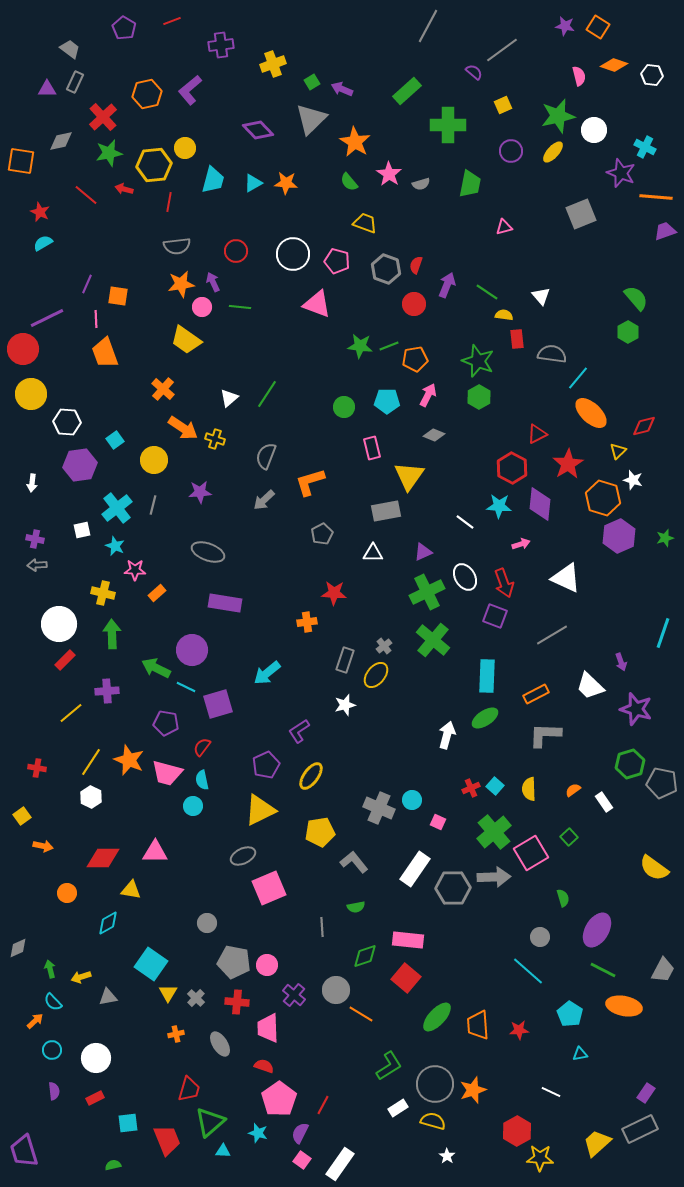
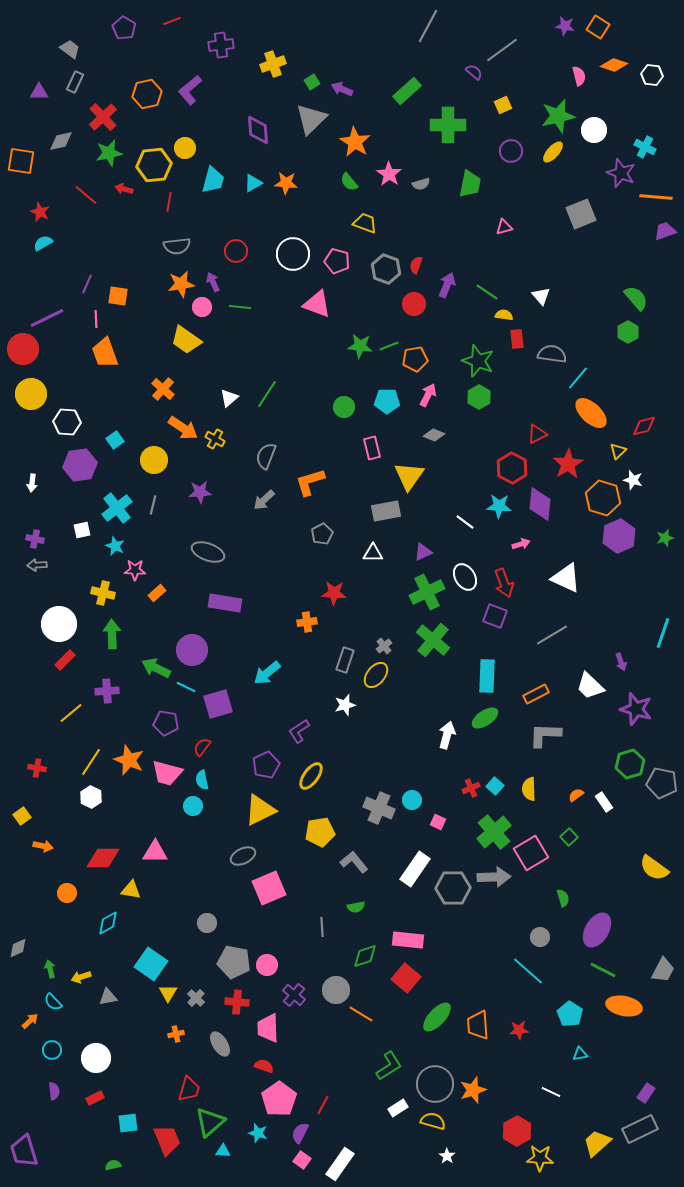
purple triangle at (47, 89): moved 8 px left, 3 px down
purple diamond at (258, 130): rotated 40 degrees clockwise
yellow cross at (215, 439): rotated 12 degrees clockwise
orange semicircle at (573, 790): moved 3 px right, 5 px down
orange arrow at (35, 1021): moved 5 px left
